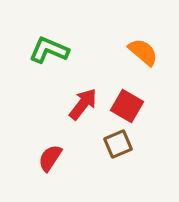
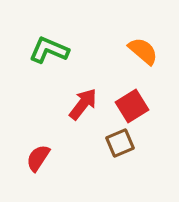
orange semicircle: moved 1 px up
red square: moved 5 px right; rotated 28 degrees clockwise
brown square: moved 2 px right, 1 px up
red semicircle: moved 12 px left
